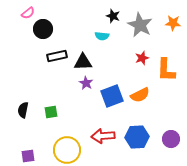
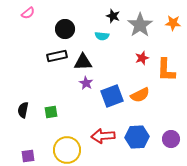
gray star: rotated 10 degrees clockwise
black circle: moved 22 px right
